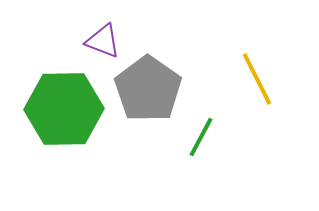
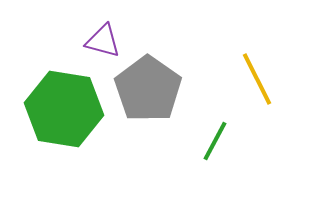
purple triangle: rotated 6 degrees counterclockwise
green hexagon: rotated 10 degrees clockwise
green line: moved 14 px right, 4 px down
